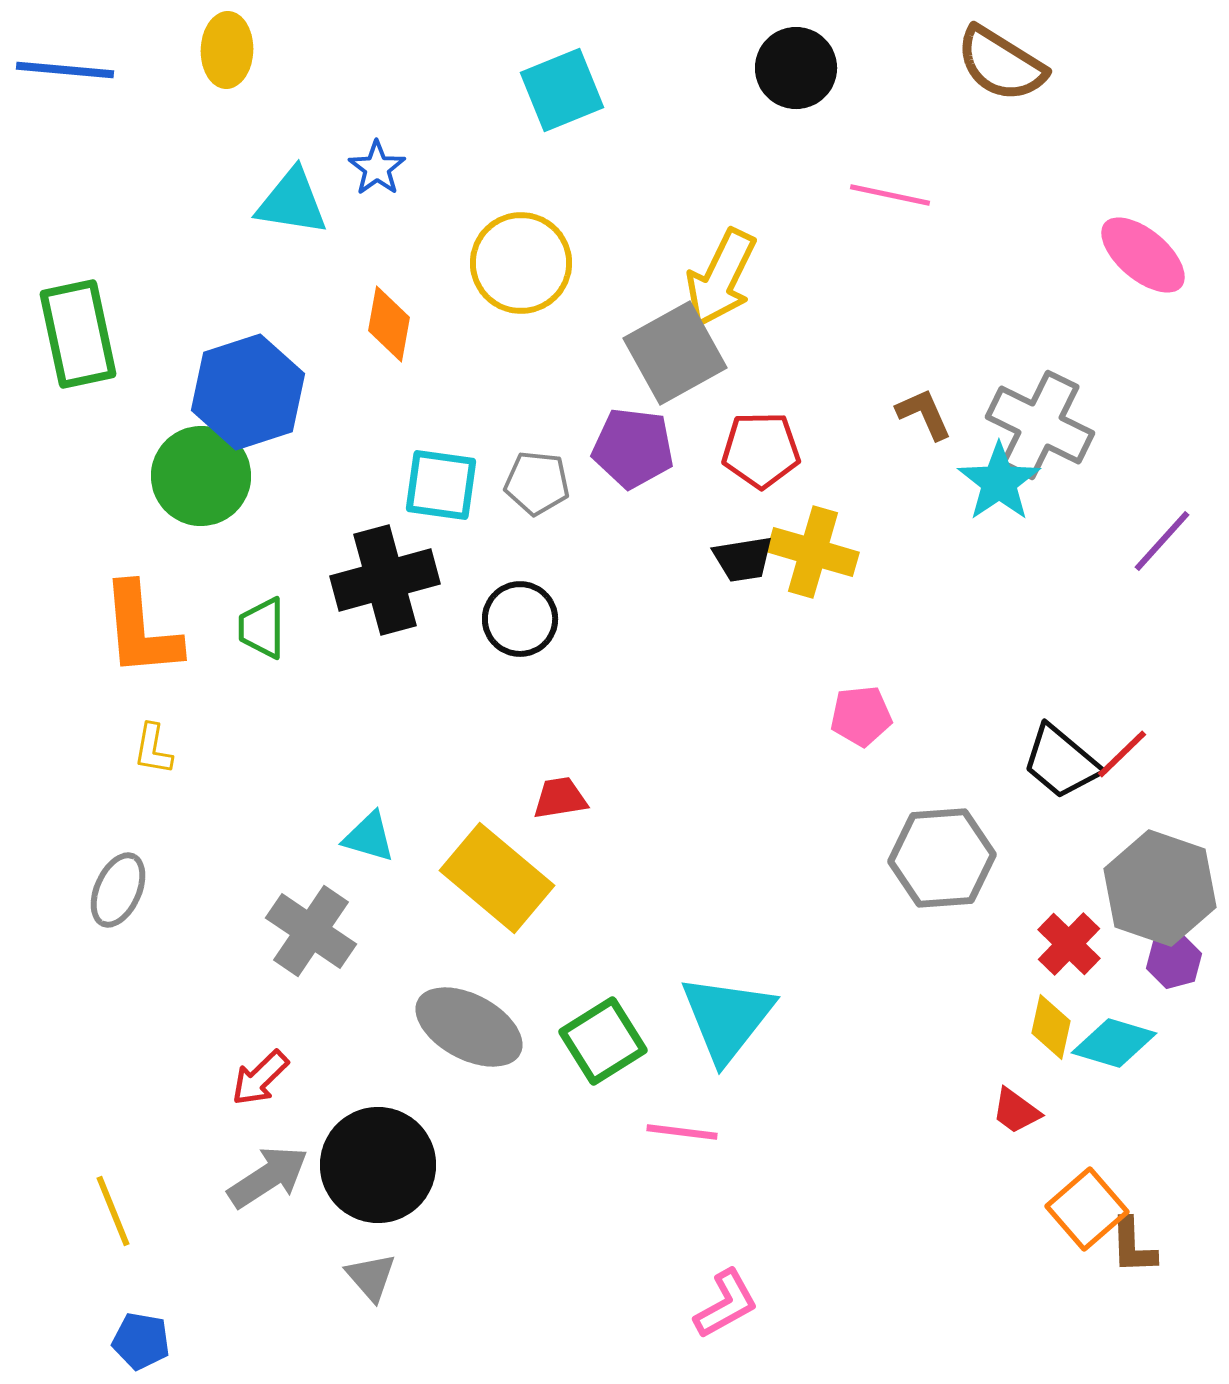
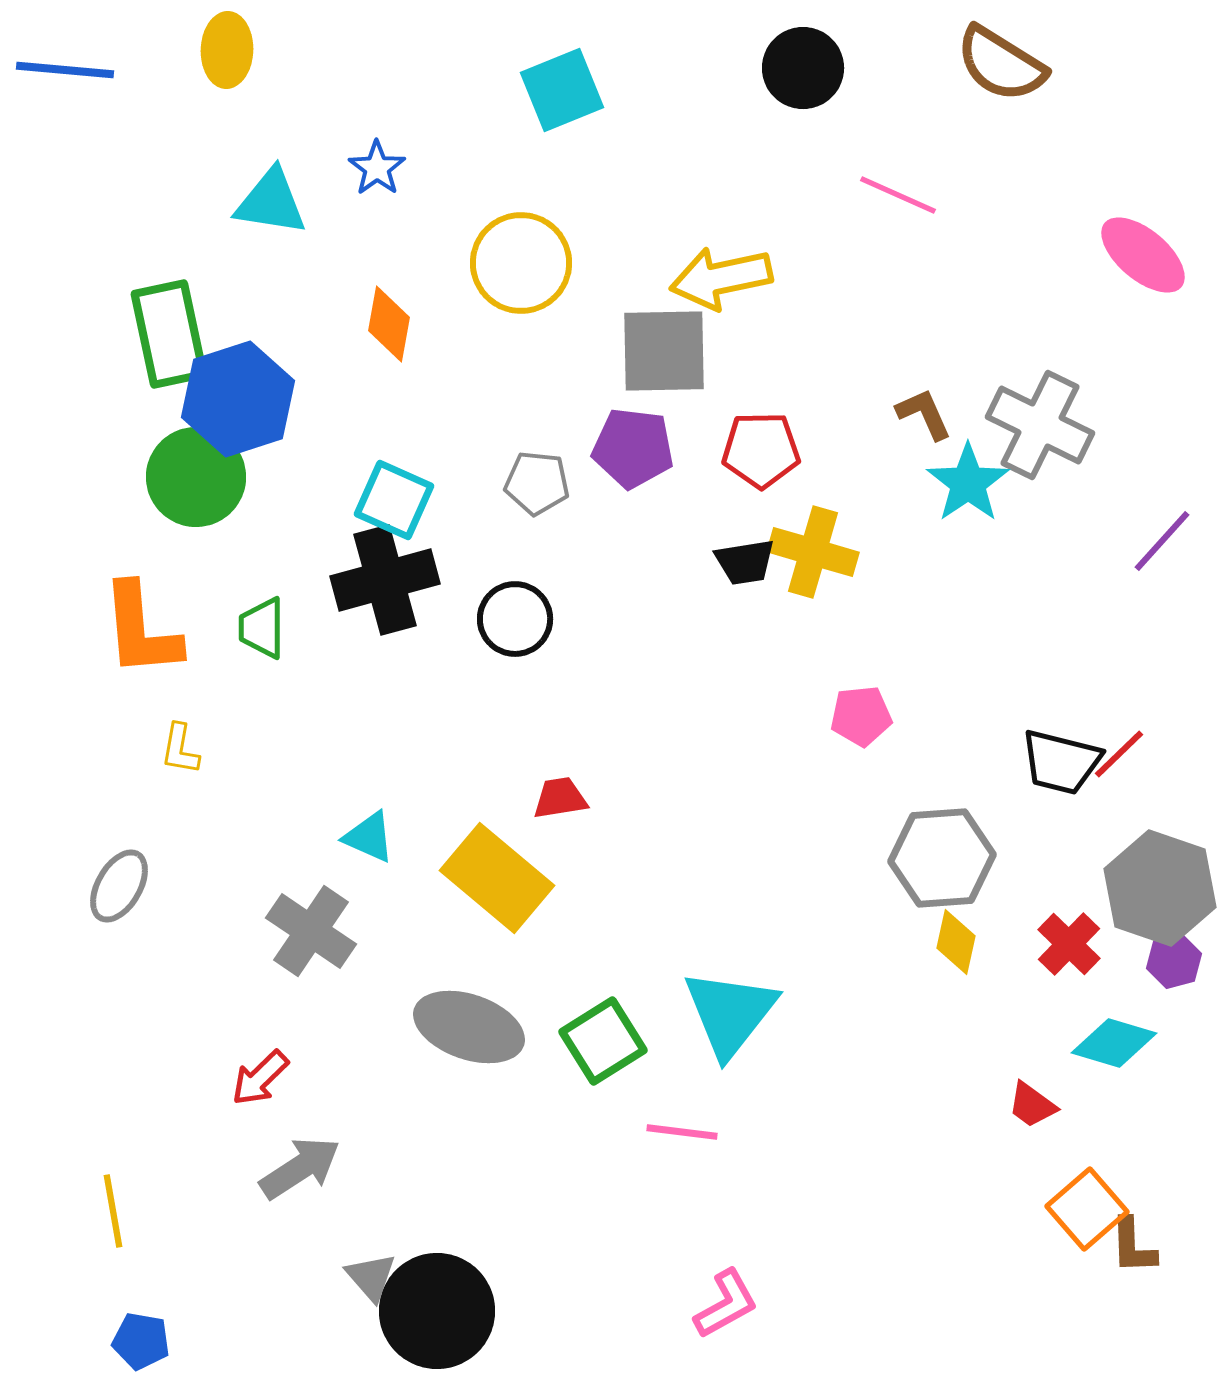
black circle at (796, 68): moved 7 px right
pink line at (890, 195): moved 8 px right; rotated 12 degrees clockwise
cyan triangle at (292, 202): moved 21 px left
yellow arrow at (721, 278): rotated 52 degrees clockwise
green rectangle at (78, 334): moved 91 px right
gray square at (675, 353): moved 11 px left, 2 px up; rotated 28 degrees clockwise
blue hexagon at (248, 392): moved 10 px left, 7 px down
green circle at (201, 476): moved 5 px left, 1 px down
cyan star at (999, 482): moved 31 px left, 1 px down
cyan square at (441, 485): moved 47 px left, 15 px down; rotated 16 degrees clockwise
black trapezoid at (743, 559): moved 2 px right, 3 px down
black circle at (520, 619): moved 5 px left
yellow L-shape at (153, 749): moved 27 px right
red line at (1122, 754): moved 3 px left
black trapezoid at (1061, 762): rotated 26 degrees counterclockwise
cyan triangle at (369, 837): rotated 8 degrees clockwise
gray ellipse at (118, 890): moved 1 px right, 4 px up; rotated 6 degrees clockwise
cyan triangle at (727, 1018): moved 3 px right, 5 px up
gray ellipse at (469, 1027): rotated 9 degrees counterclockwise
yellow diamond at (1051, 1027): moved 95 px left, 85 px up
red trapezoid at (1016, 1111): moved 16 px right, 6 px up
black circle at (378, 1165): moved 59 px right, 146 px down
gray arrow at (268, 1177): moved 32 px right, 9 px up
yellow line at (113, 1211): rotated 12 degrees clockwise
